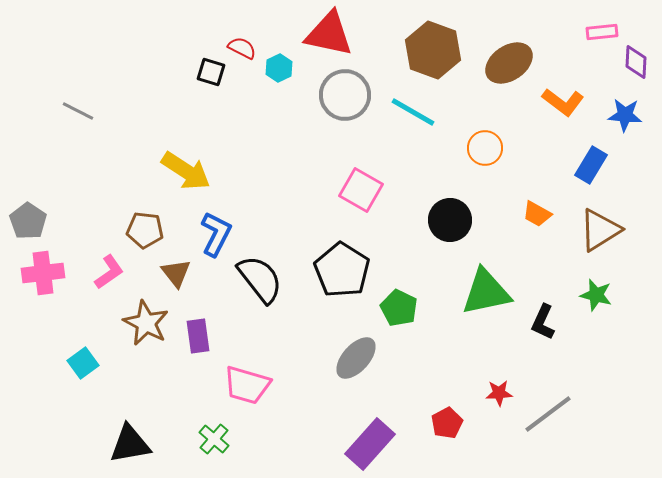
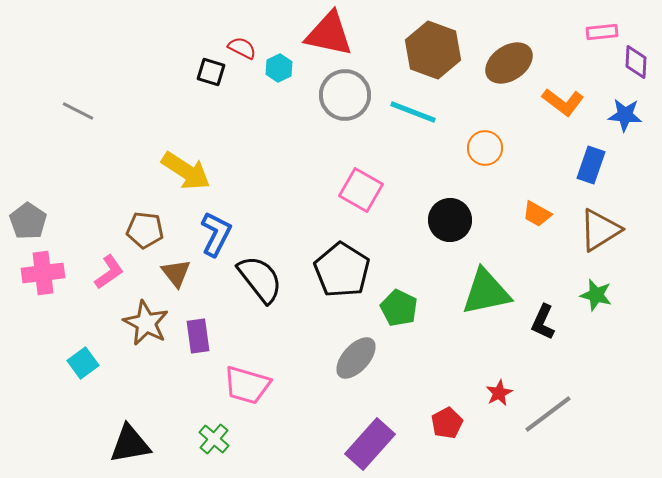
cyan line at (413, 112): rotated 9 degrees counterclockwise
blue rectangle at (591, 165): rotated 12 degrees counterclockwise
red star at (499, 393): rotated 24 degrees counterclockwise
